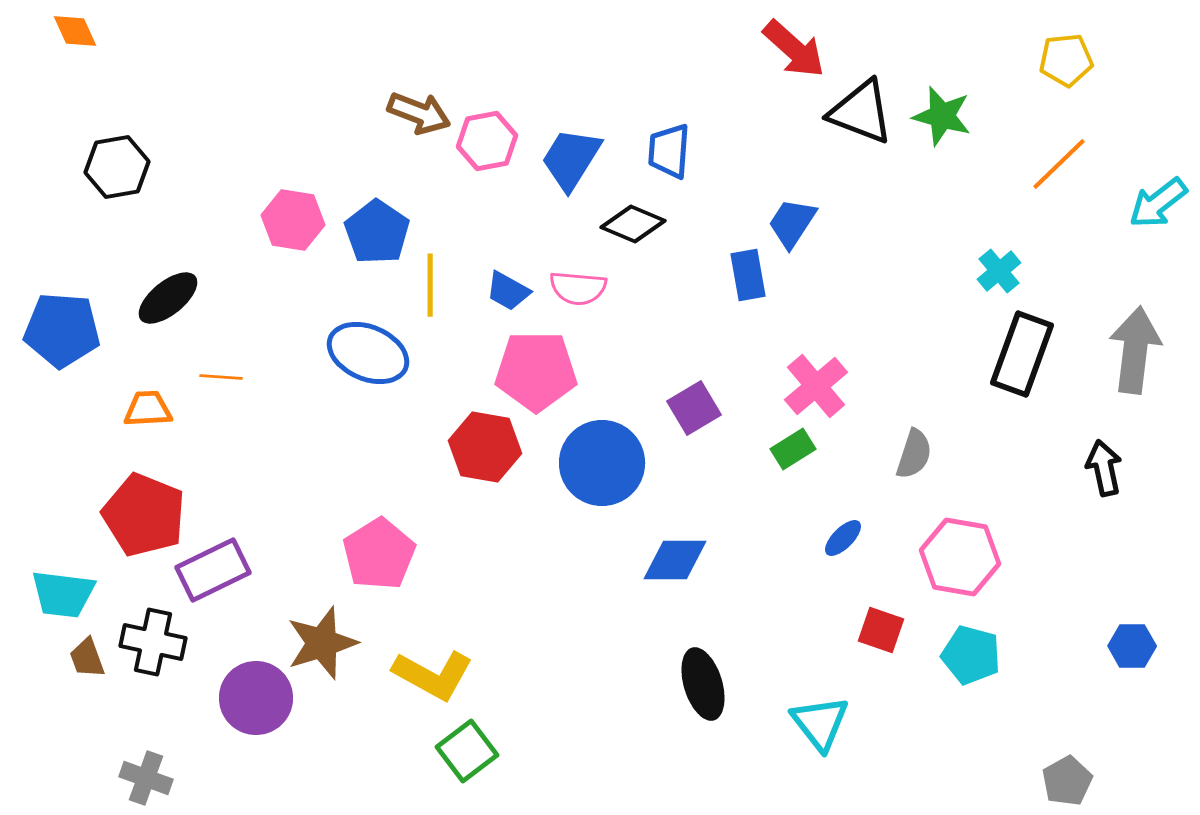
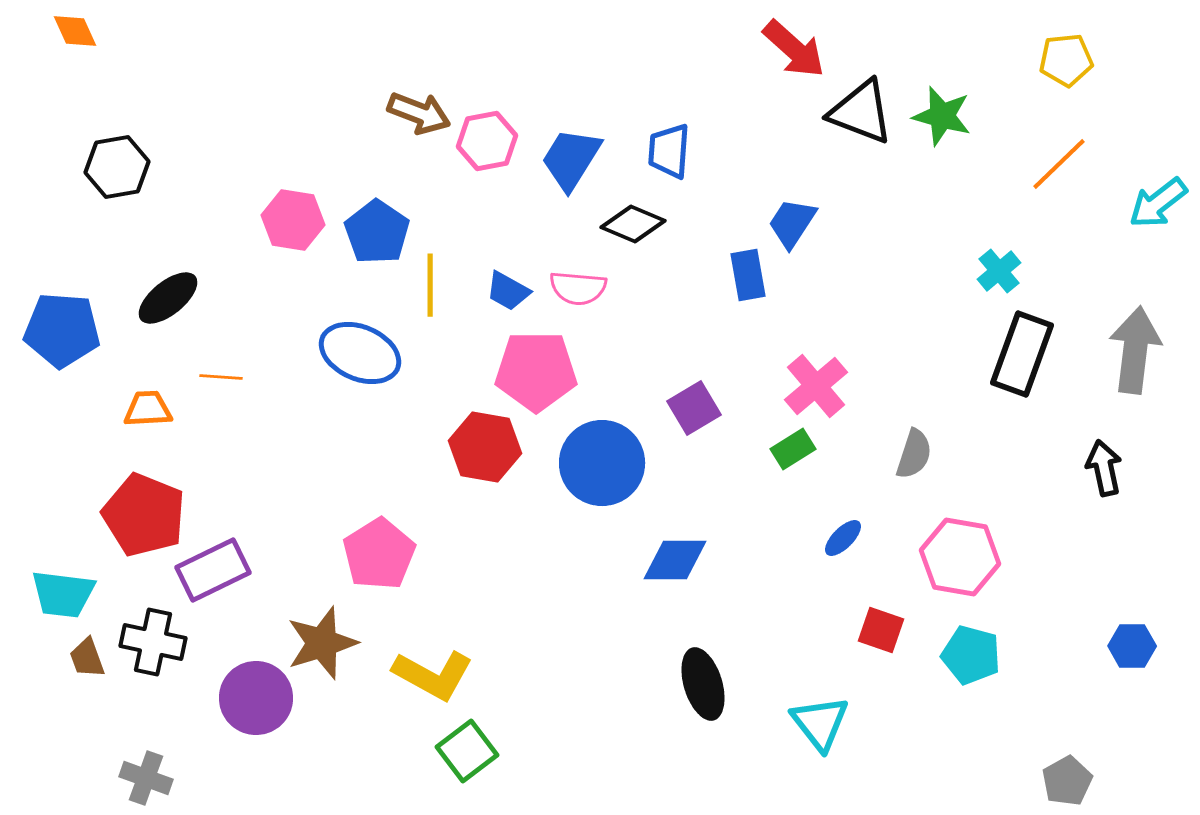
blue ellipse at (368, 353): moved 8 px left
